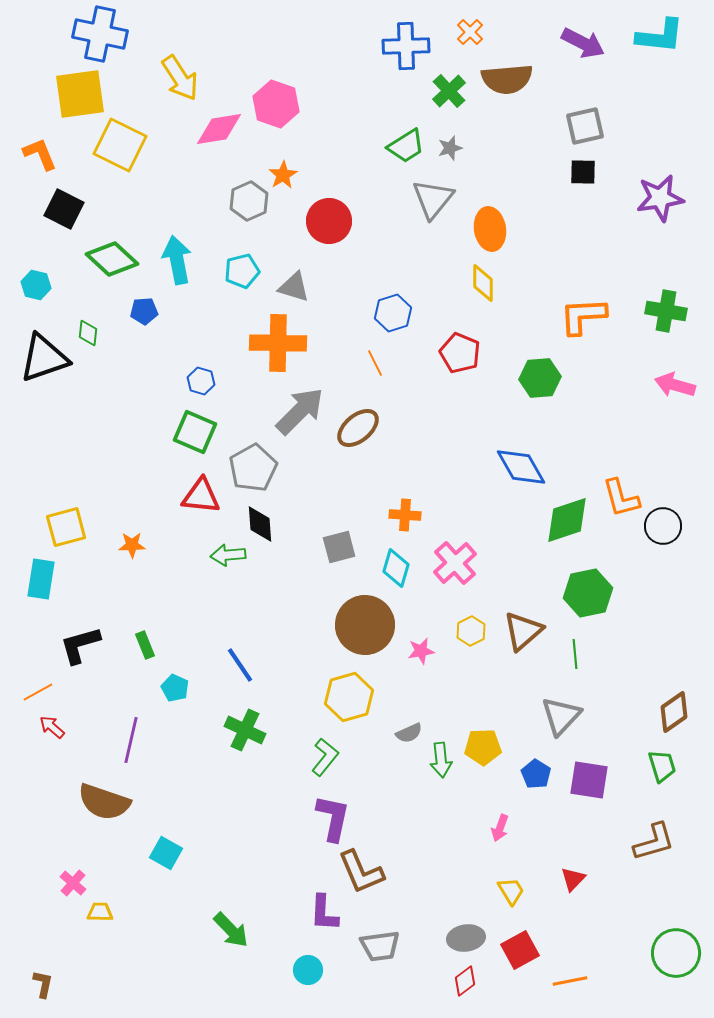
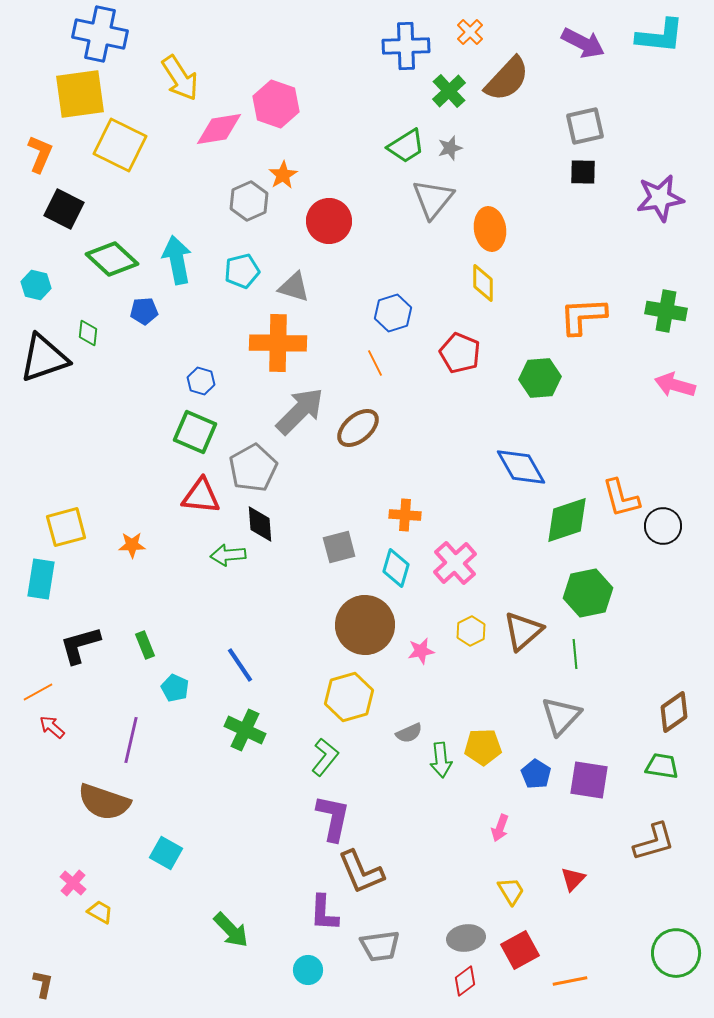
brown semicircle at (507, 79): rotated 42 degrees counterclockwise
orange L-shape at (40, 154): rotated 45 degrees clockwise
green trapezoid at (662, 766): rotated 64 degrees counterclockwise
yellow trapezoid at (100, 912): rotated 28 degrees clockwise
